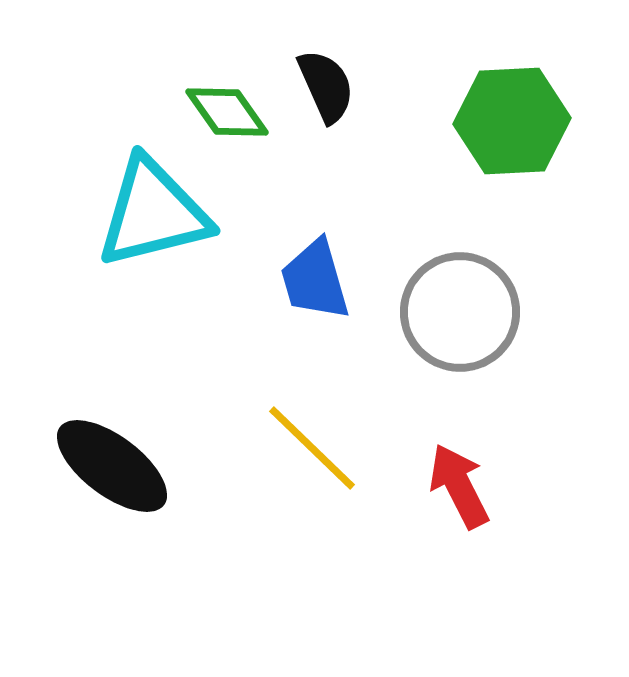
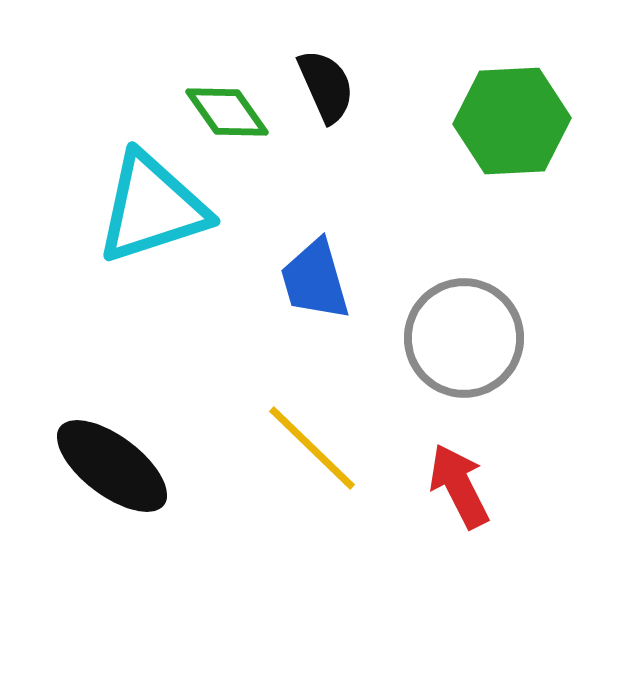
cyan triangle: moved 1 px left, 5 px up; rotated 4 degrees counterclockwise
gray circle: moved 4 px right, 26 px down
